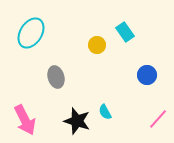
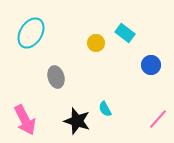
cyan rectangle: moved 1 px down; rotated 18 degrees counterclockwise
yellow circle: moved 1 px left, 2 px up
blue circle: moved 4 px right, 10 px up
cyan semicircle: moved 3 px up
